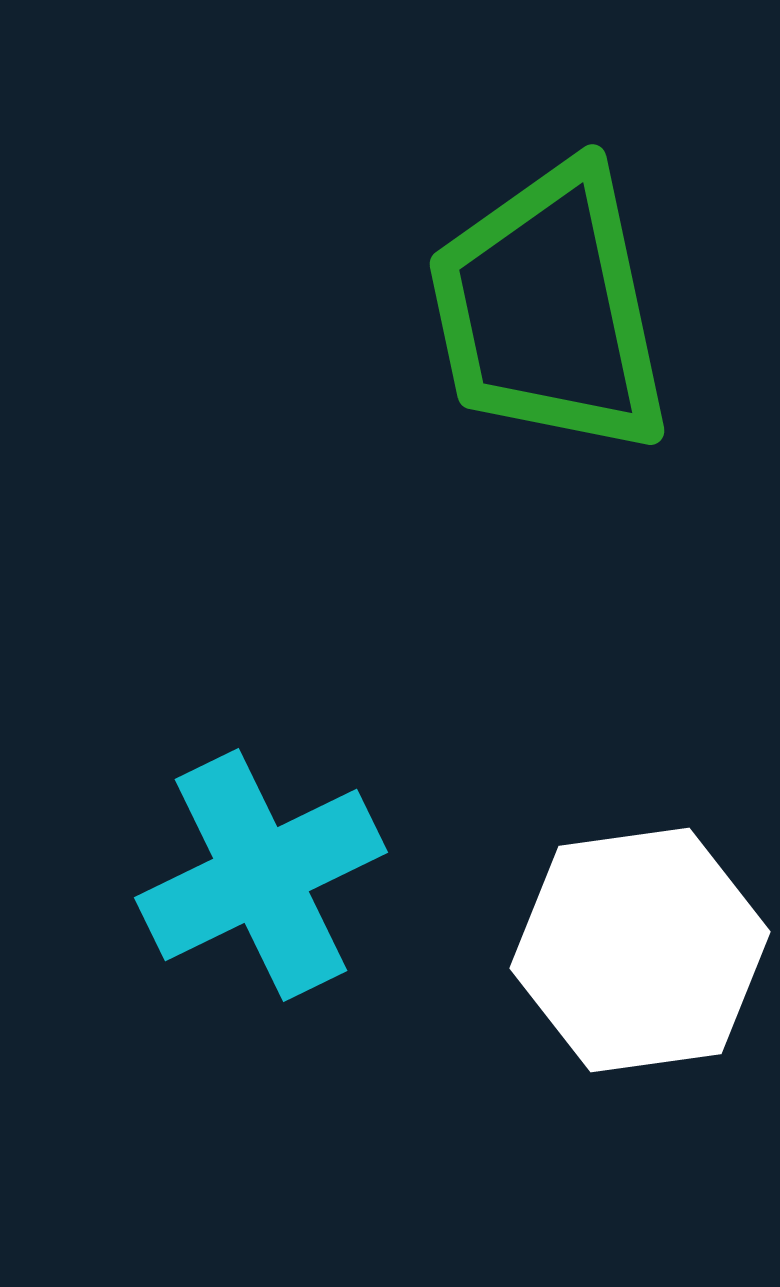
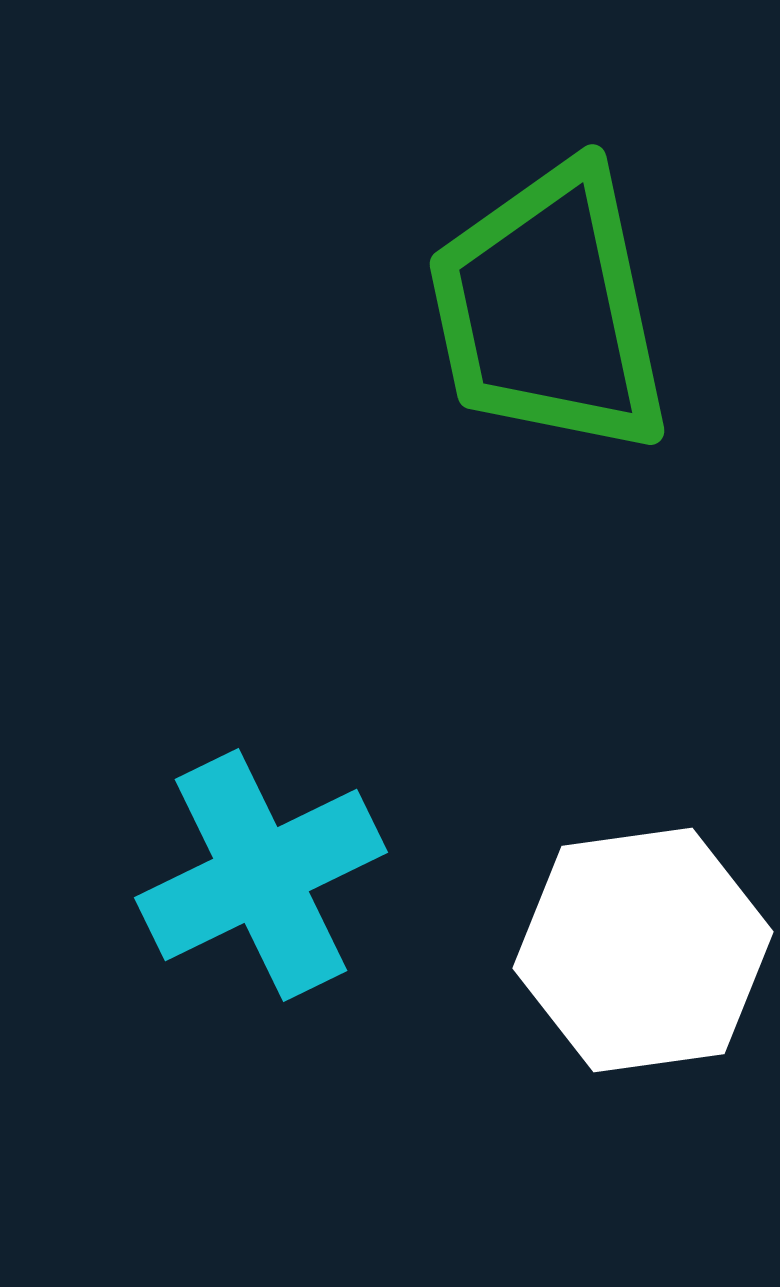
white hexagon: moved 3 px right
